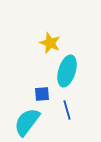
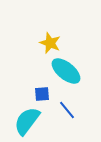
cyan ellipse: moved 1 px left; rotated 68 degrees counterclockwise
blue line: rotated 24 degrees counterclockwise
cyan semicircle: moved 1 px up
